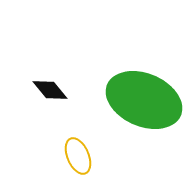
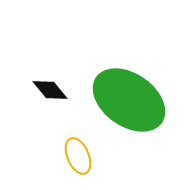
green ellipse: moved 15 px left; rotated 12 degrees clockwise
